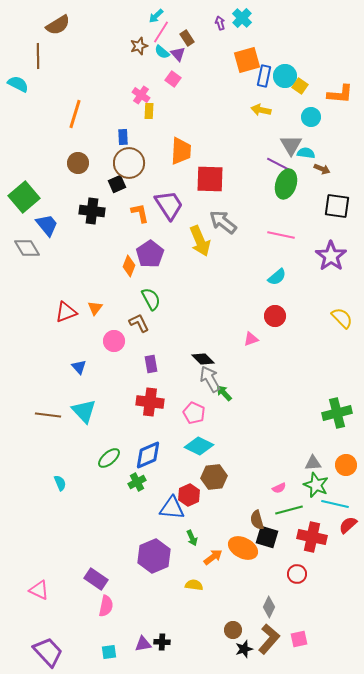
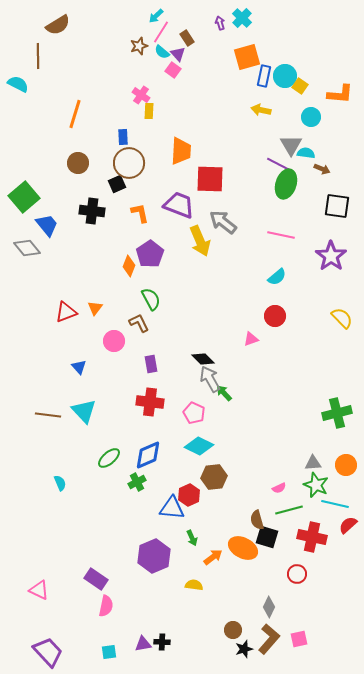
orange square at (247, 60): moved 3 px up
pink square at (173, 79): moved 9 px up
purple trapezoid at (169, 205): moved 10 px right; rotated 36 degrees counterclockwise
gray diamond at (27, 248): rotated 8 degrees counterclockwise
